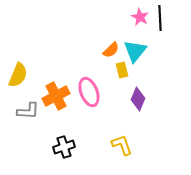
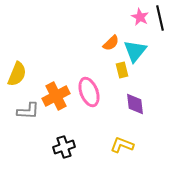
black line: rotated 10 degrees counterclockwise
orange semicircle: moved 7 px up
yellow semicircle: moved 1 px left, 1 px up
purple diamond: moved 3 px left, 5 px down; rotated 30 degrees counterclockwise
yellow L-shape: rotated 50 degrees counterclockwise
